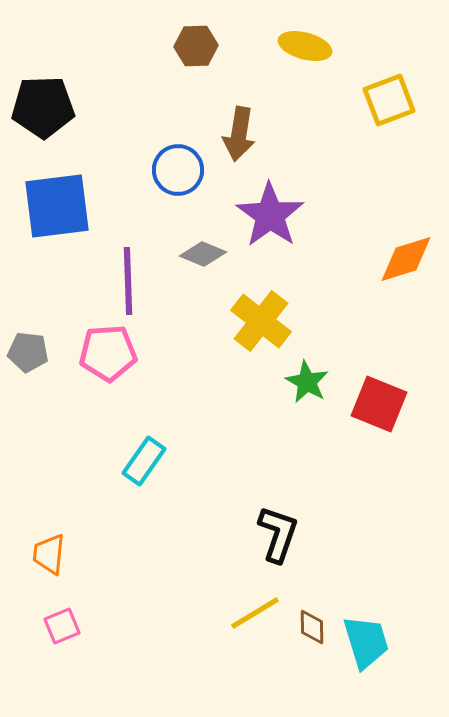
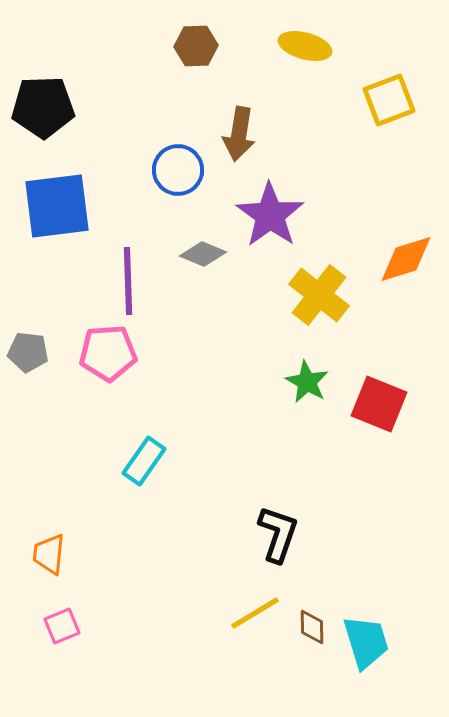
yellow cross: moved 58 px right, 26 px up
